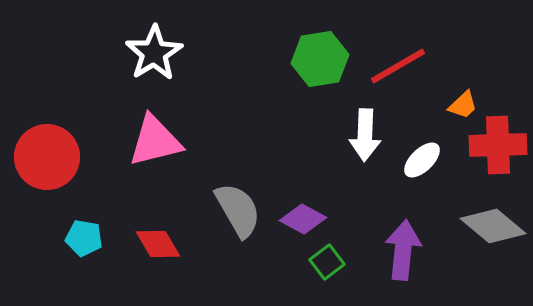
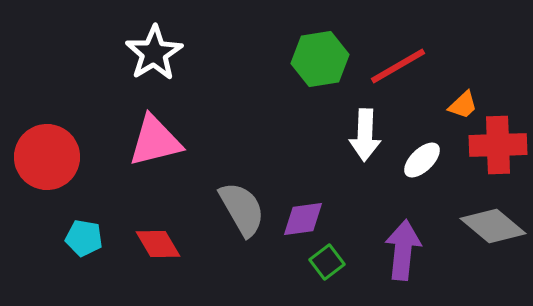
gray semicircle: moved 4 px right, 1 px up
purple diamond: rotated 36 degrees counterclockwise
